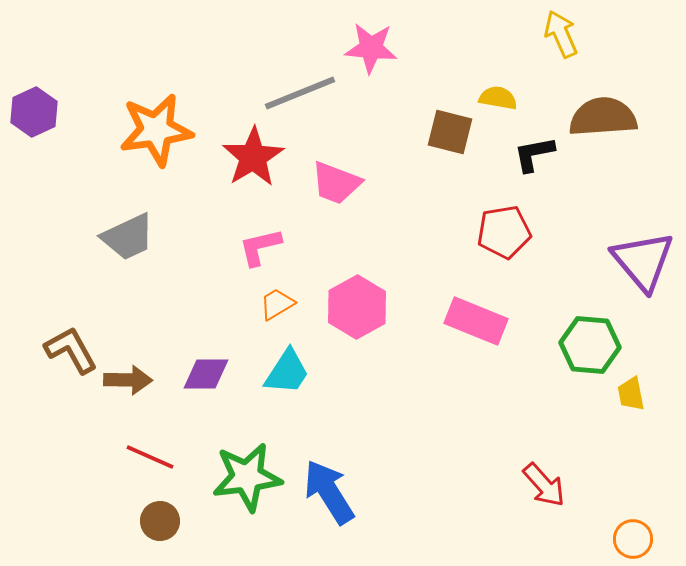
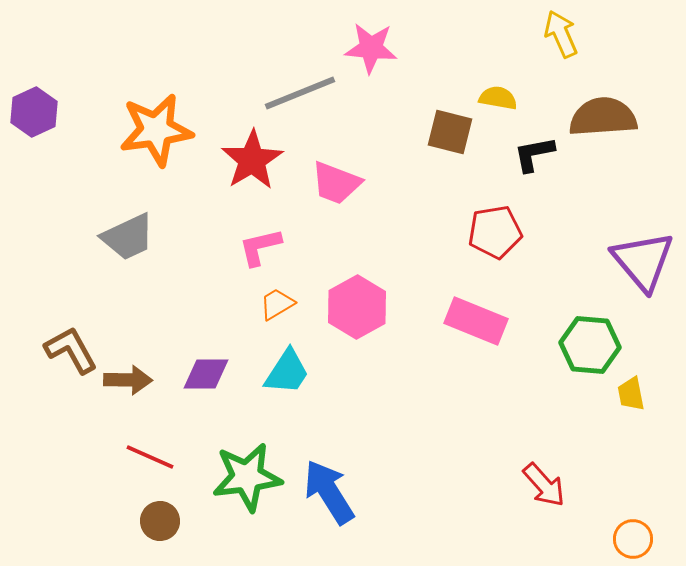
red star: moved 1 px left, 3 px down
red pentagon: moved 9 px left
